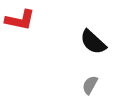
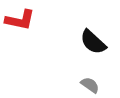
gray semicircle: rotated 96 degrees clockwise
